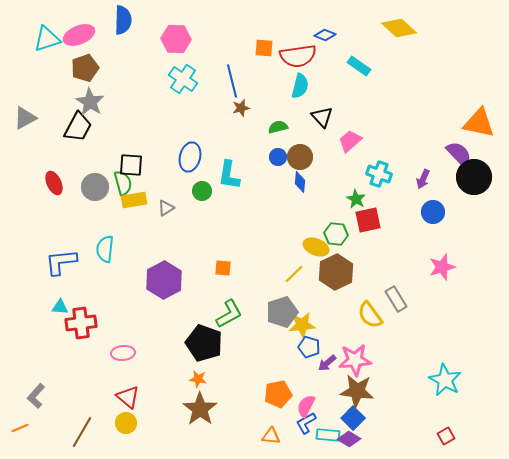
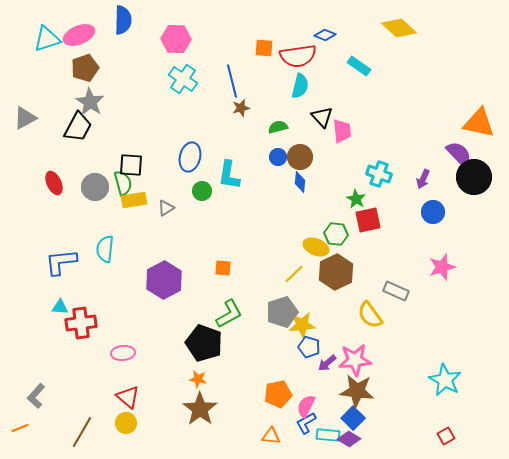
pink trapezoid at (350, 141): moved 8 px left, 10 px up; rotated 125 degrees clockwise
gray rectangle at (396, 299): moved 8 px up; rotated 35 degrees counterclockwise
